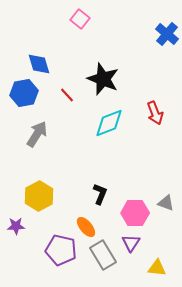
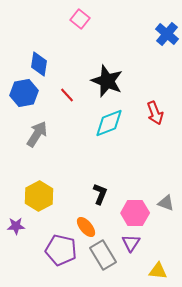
blue diamond: rotated 25 degrees clockwise
black star: moved 4 px right, 2 px down
yellow triangle: moved 1 px right, 3 px down
